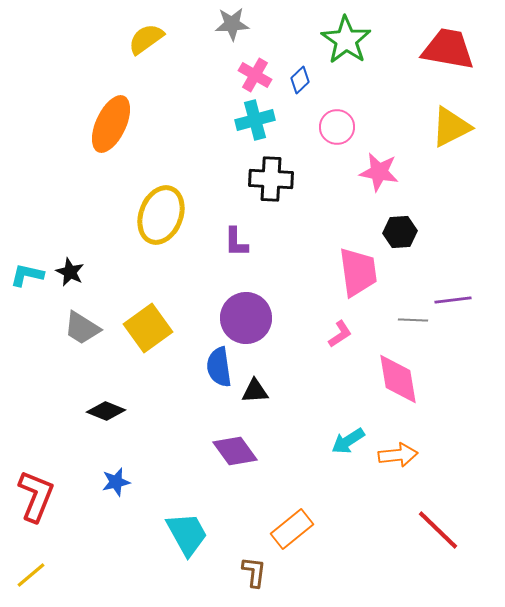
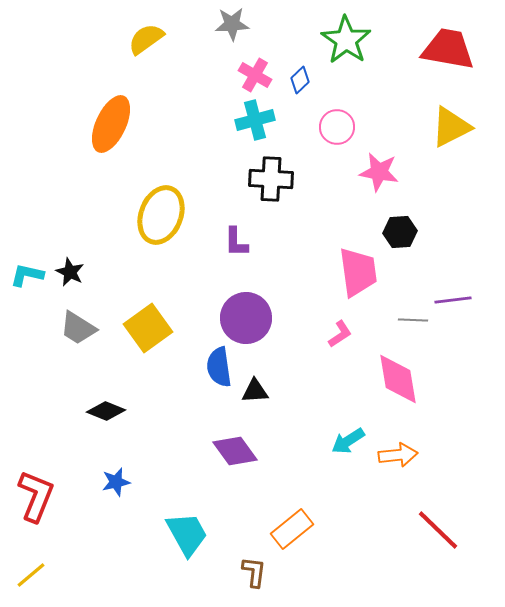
gray trapezoid: moved 4 px left
